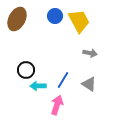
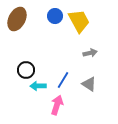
gray arrow: rotated 24 degrees counterclockwise
